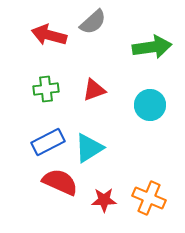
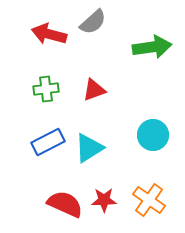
red arrow: moved 1 px up
cyan circle: moved 3 px right, 30 px down
red semicircle: moved 5 px right, 22 px down
orange cross: moved 2 px down; rotated 12 degrees clockwise
